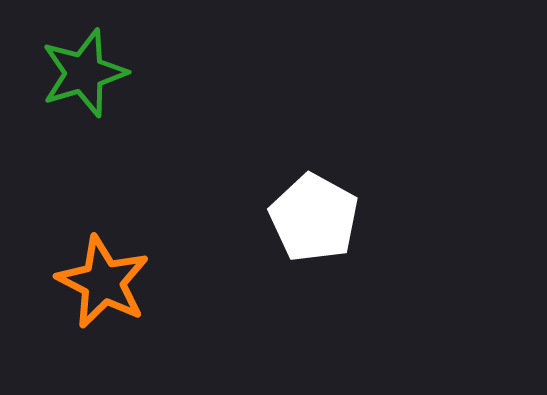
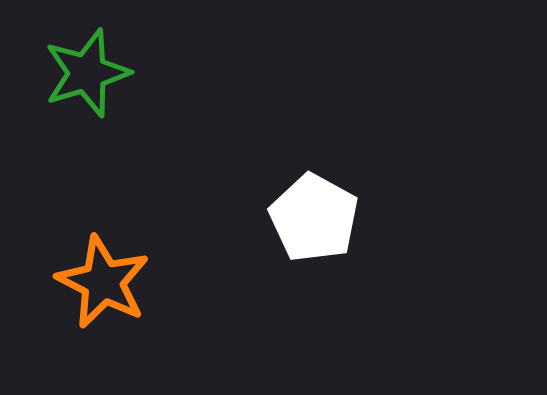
green star: moved 3 px right
